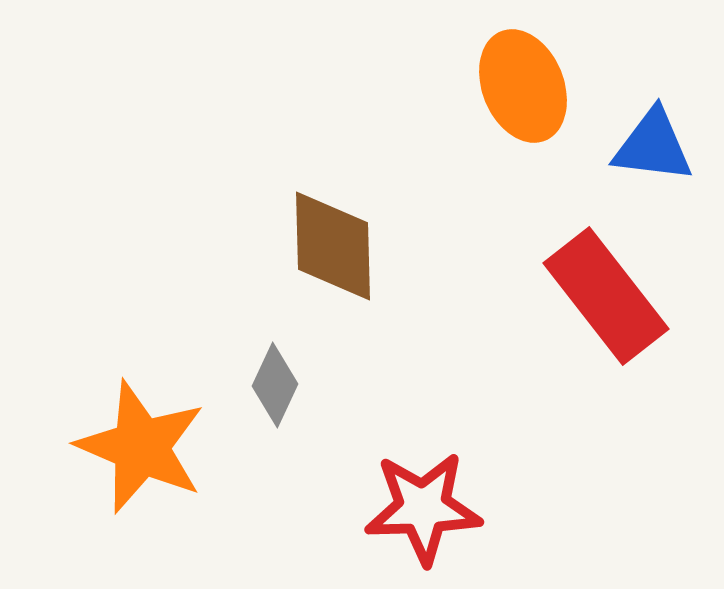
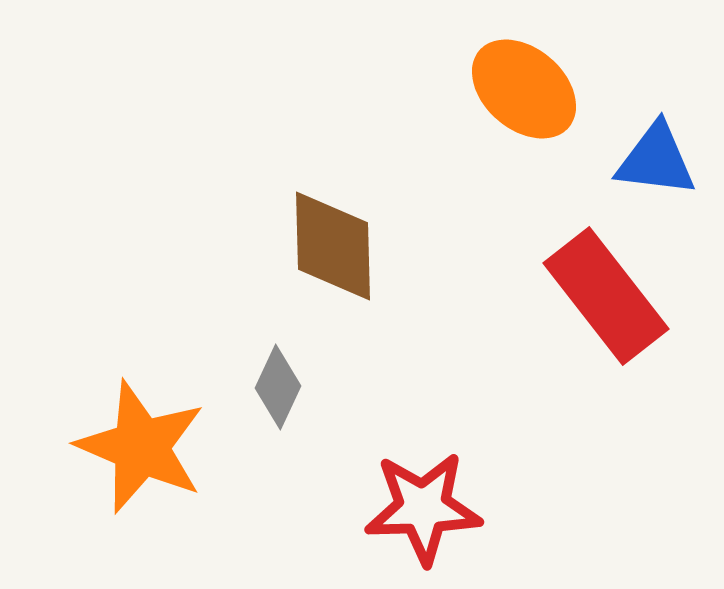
orange ellipse: moved 1 px right, 3 px down; rotated 27 degrees counterclockwise
blue triangle: moved 3 px right, 14 px down
gray diamond: moved 3 px right, 2 px down
